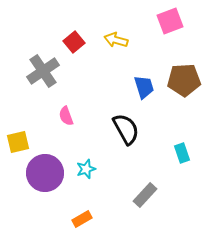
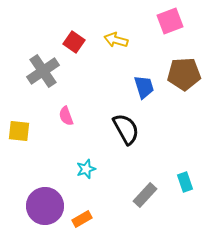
red square: rotated 15 degrees counterclockwise
brown pentagon: moved 6 px up
yellow square: moved 1 px right, 11 px up; rotated 20 degrees clockwise
cyan rectangle: moved 3 px right, 29 px down
purple circle: moved 33 px down
